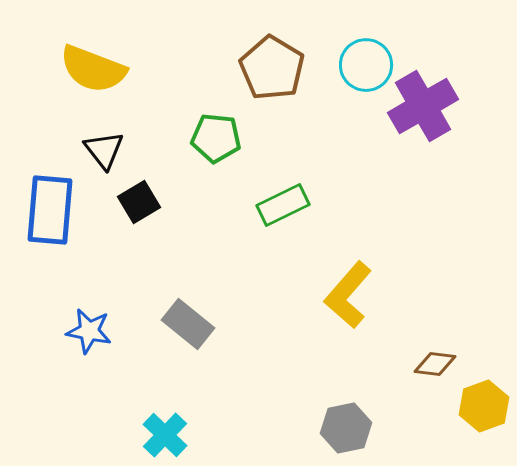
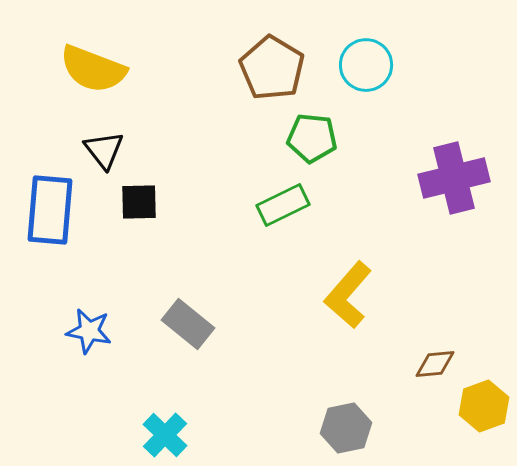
purple cross: moved 31 px right, 72 px down; rotated 16 degrees clockwise
green pentagon: moved 96 px right
black square: rotated 30 degrees clockwise
brown diamond: rotated 12 degrees counterclockwise
